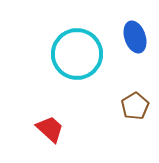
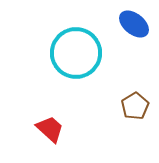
blue ellipse: moved 1 px left, 13 px up; rotated 32 degrees counterclockwise
cyan circle: moved 1 px left, 1 px up
